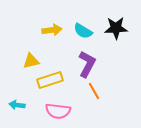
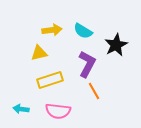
black star: moved 17 px down; rotated 25 degrees counterclockwise
yellow triangle: moved 8 px right, 8 px up
cyan arrow: moved 4 px right, 4 px down
